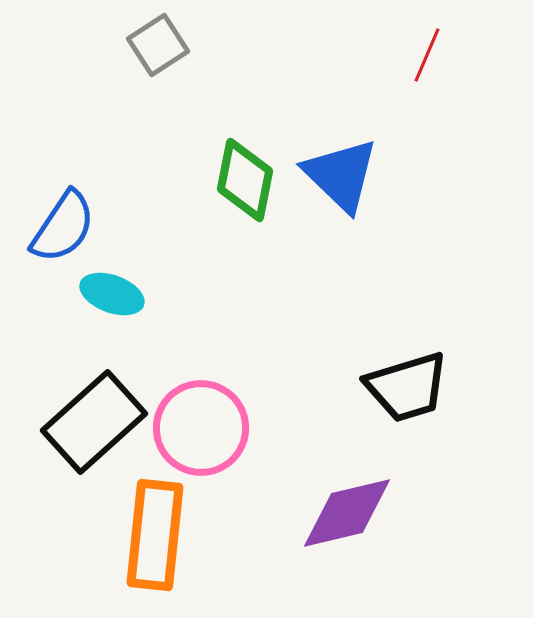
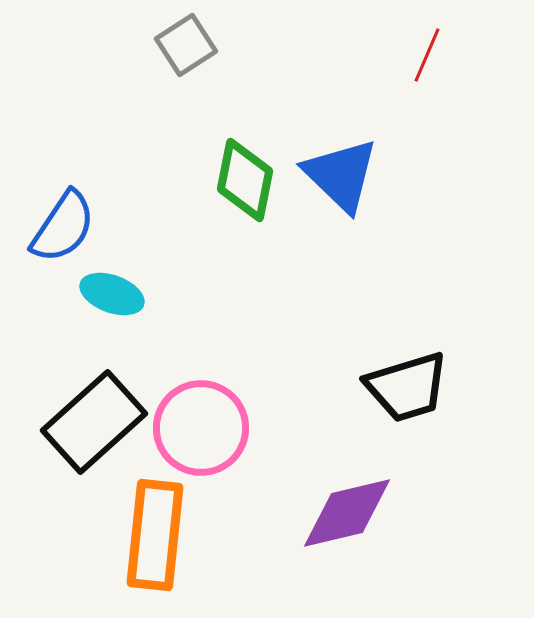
gray square: moved 28 px right
